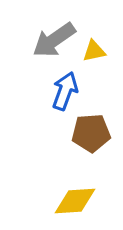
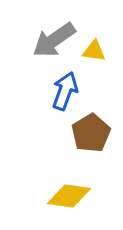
yellow triangle: rotated 20 degrees clockwise
brown pentagon: rotated 27 degrees counterclockwise
yellow diamond: moved 6 px left, 5 px up; rotated 12 degrees clockwise
